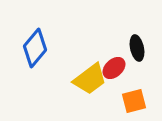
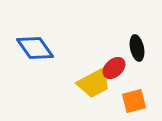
blue diamond: rotated 75 degrees counterclockwise
yellow trapezoid: moved 4 px right, 4 px down; rotated 9 degrees clockwise
